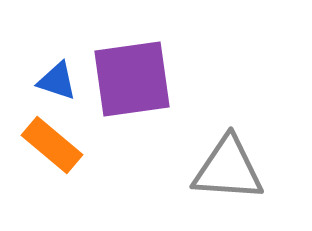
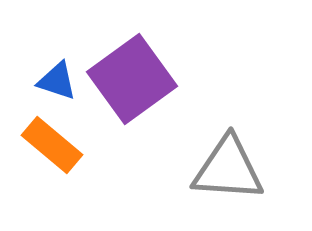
purple square: rotated 28 degrees counterclockwise
